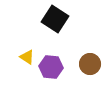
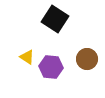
brown circle: moved 3 px left, 5 px up
